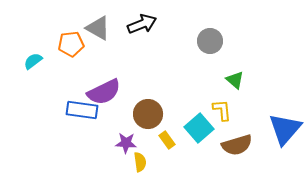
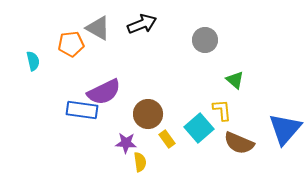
gray circle: moved 5 px left, 1 px up
cyan semicircle: rotated 114 degrees clockwise
yellow rectangle: moved 1 px up
brown semicircle: moved 2 px right, 2 px up; rotated 40 degrees clockwise
